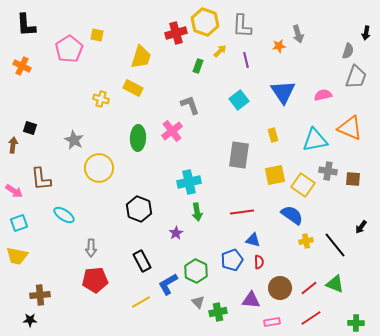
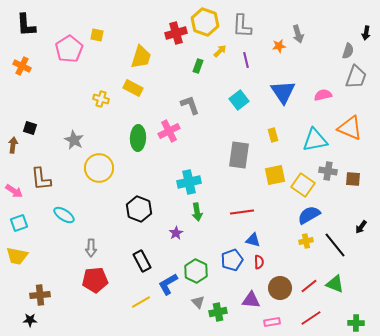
pink cross at (172, 131): moved 3 px left; rotated 10 degrees clockwise
blue semicircle at (292, 215): moved 17 px right; rotated 65 degrees counterclockwise
red line at (309, 288): moved 2 px up
